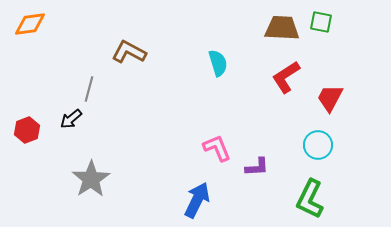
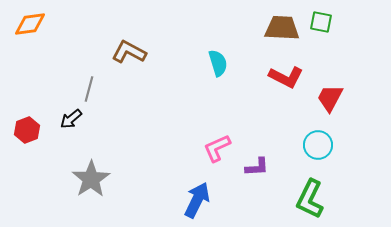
red L-shape: rotated 120 degrees counterclockwise
pink L-shape: rotated 92 degrees counterclockwise
